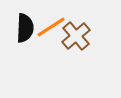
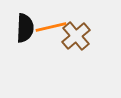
orange line: rotated 20 degrees clockwise
